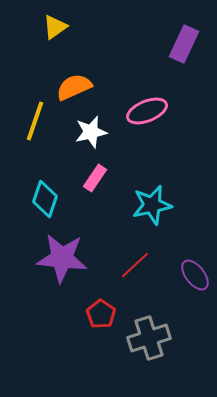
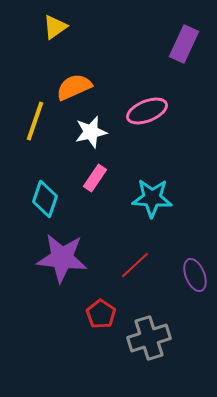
cyan star: moved 7 px up; rotated 15 degrees clockwise
purple ellipse: rotated 16 degrees clockwise
